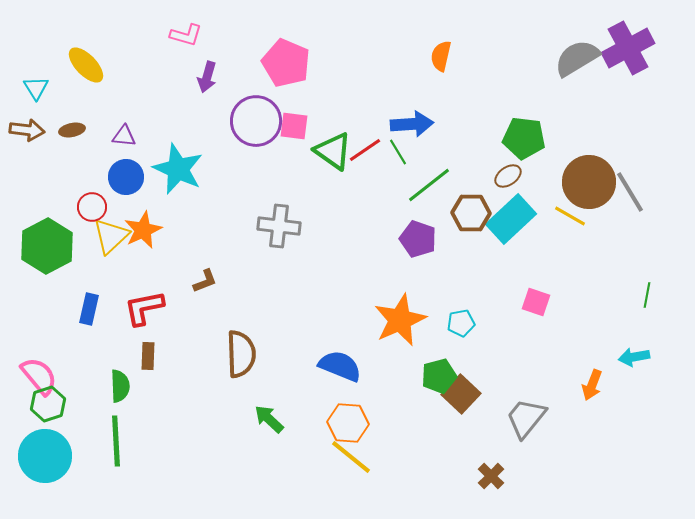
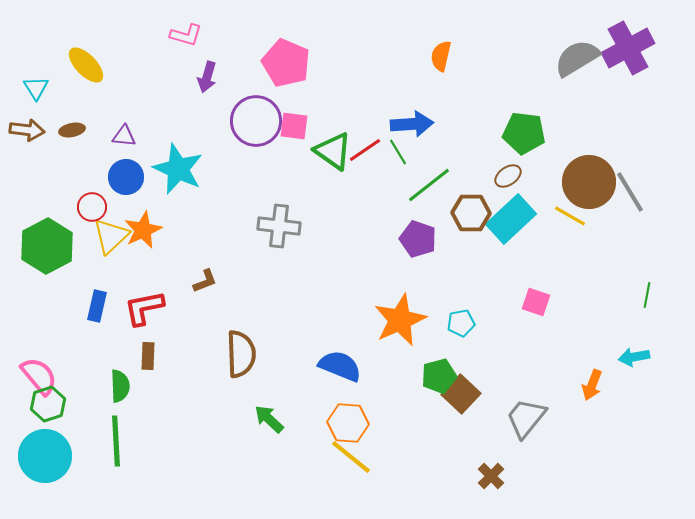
green pentagon at (524, 138): moved 5 px up
blue rectangle at (89, 309): moved 8 px right, 3 px up
